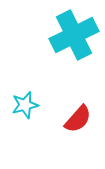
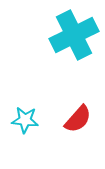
cyan star: moved 15 px down; rotated 20 degrees clockwise
